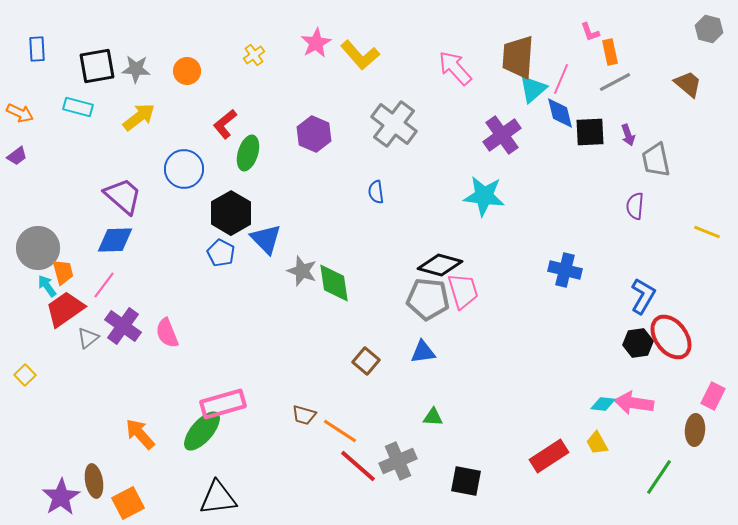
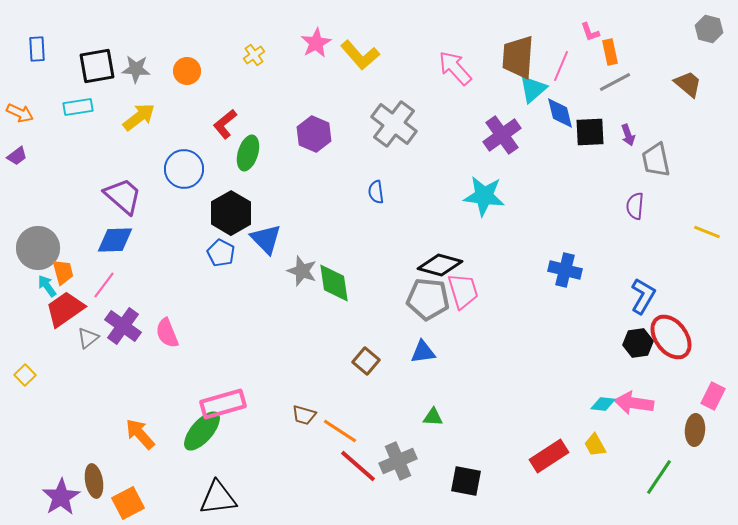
pink line at (561, 79): moved 13 px up
cyan rectangle at (78, 107): rotated 24 degrees counterclockwise
yellow trapezoid at (597, 443): moved 2 px left, 2 px down
